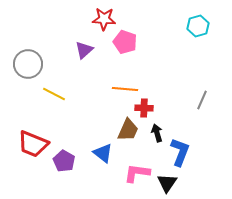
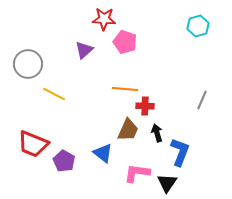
red cross: moved 1 px right, 2 px up
